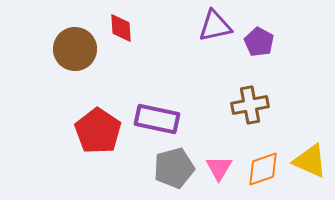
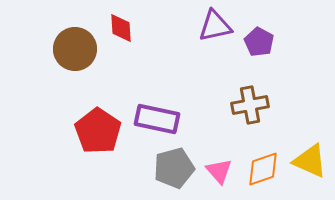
pink triangle: moved 3 px down; rotated 12 degrees counterclockwise
